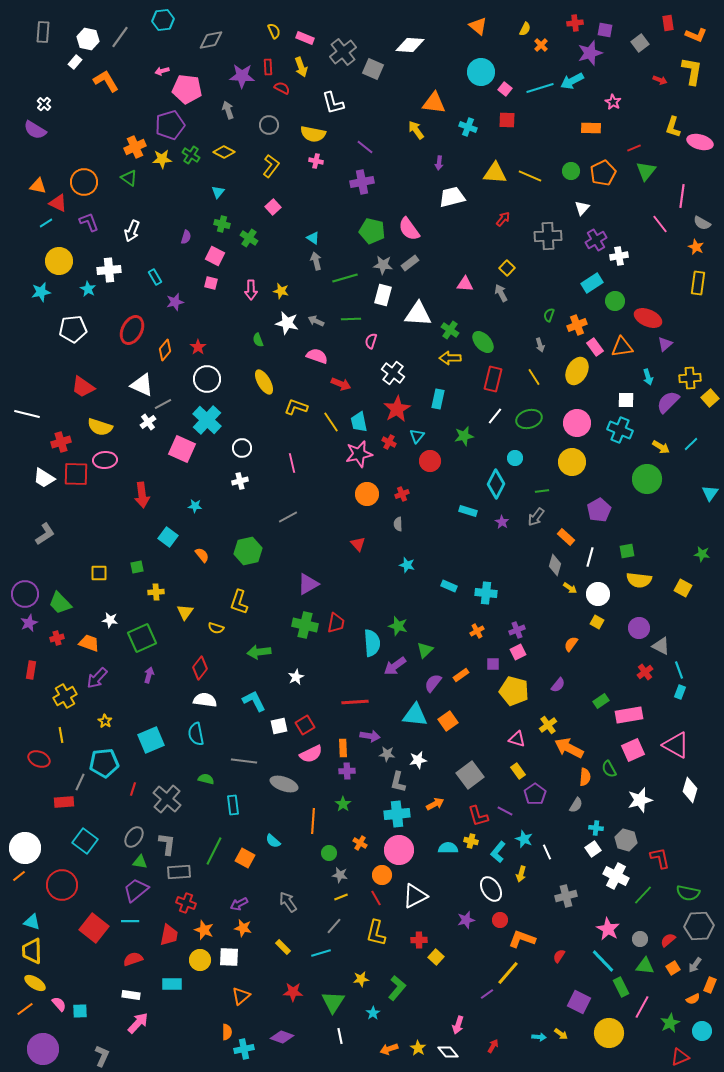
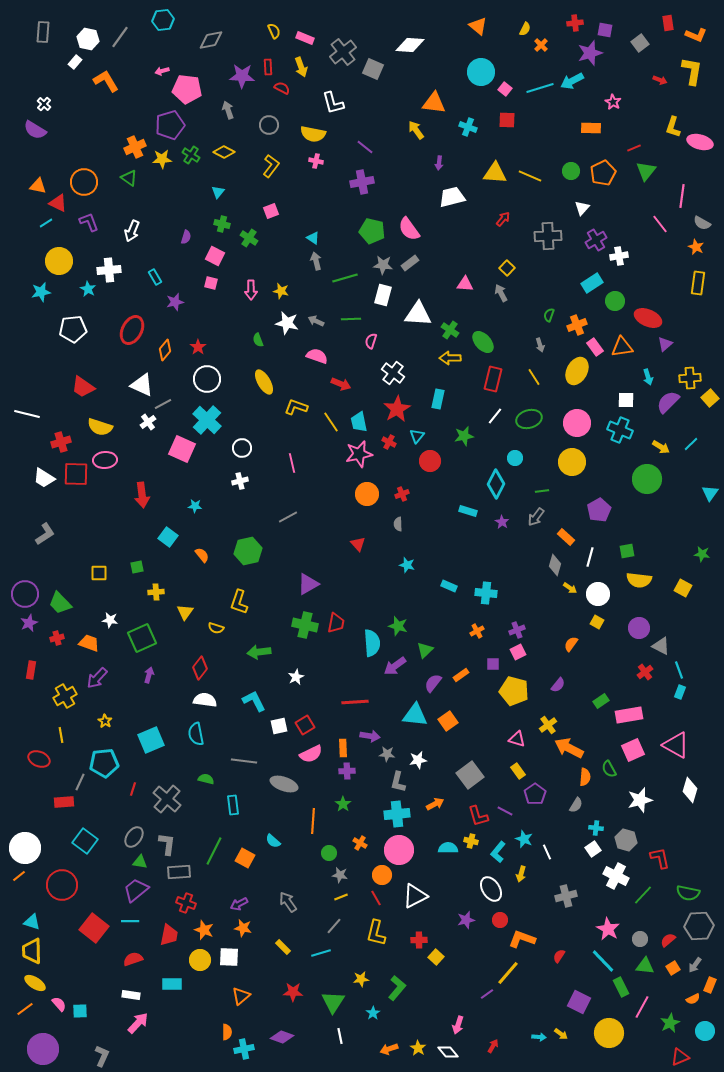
pink square at (273, 207): moved 2 px left, 4 px down; rotated 21 degrees clockwise
cyan circle at (702, 1031): moved 3 px right
